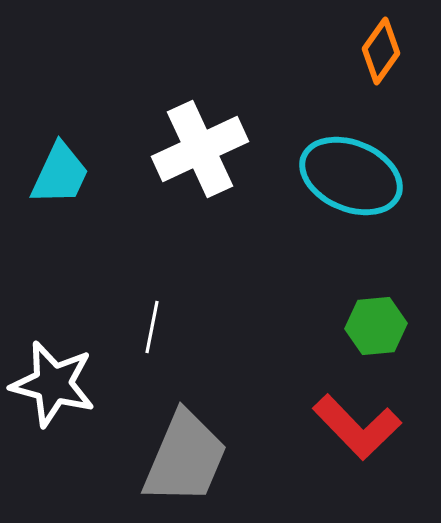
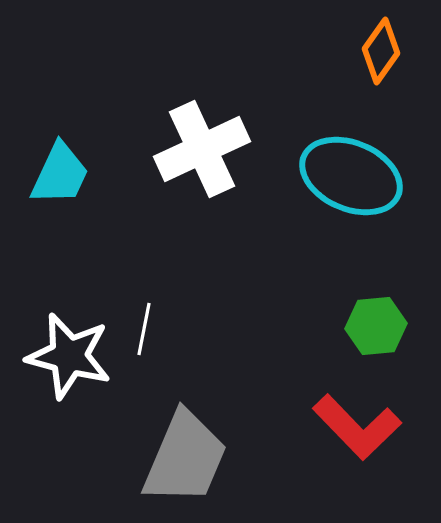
white cross: moved 2 px right
white line: moved 8 px left, 2 px down
white star: moved 16 px right, 28 px up
